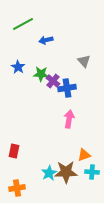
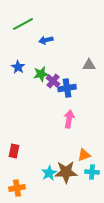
gray triangle: moved 5 px right, 4 px down; rotated 48 degrees counterclockwise
green star: rotated 14 degrees counterclockwise
